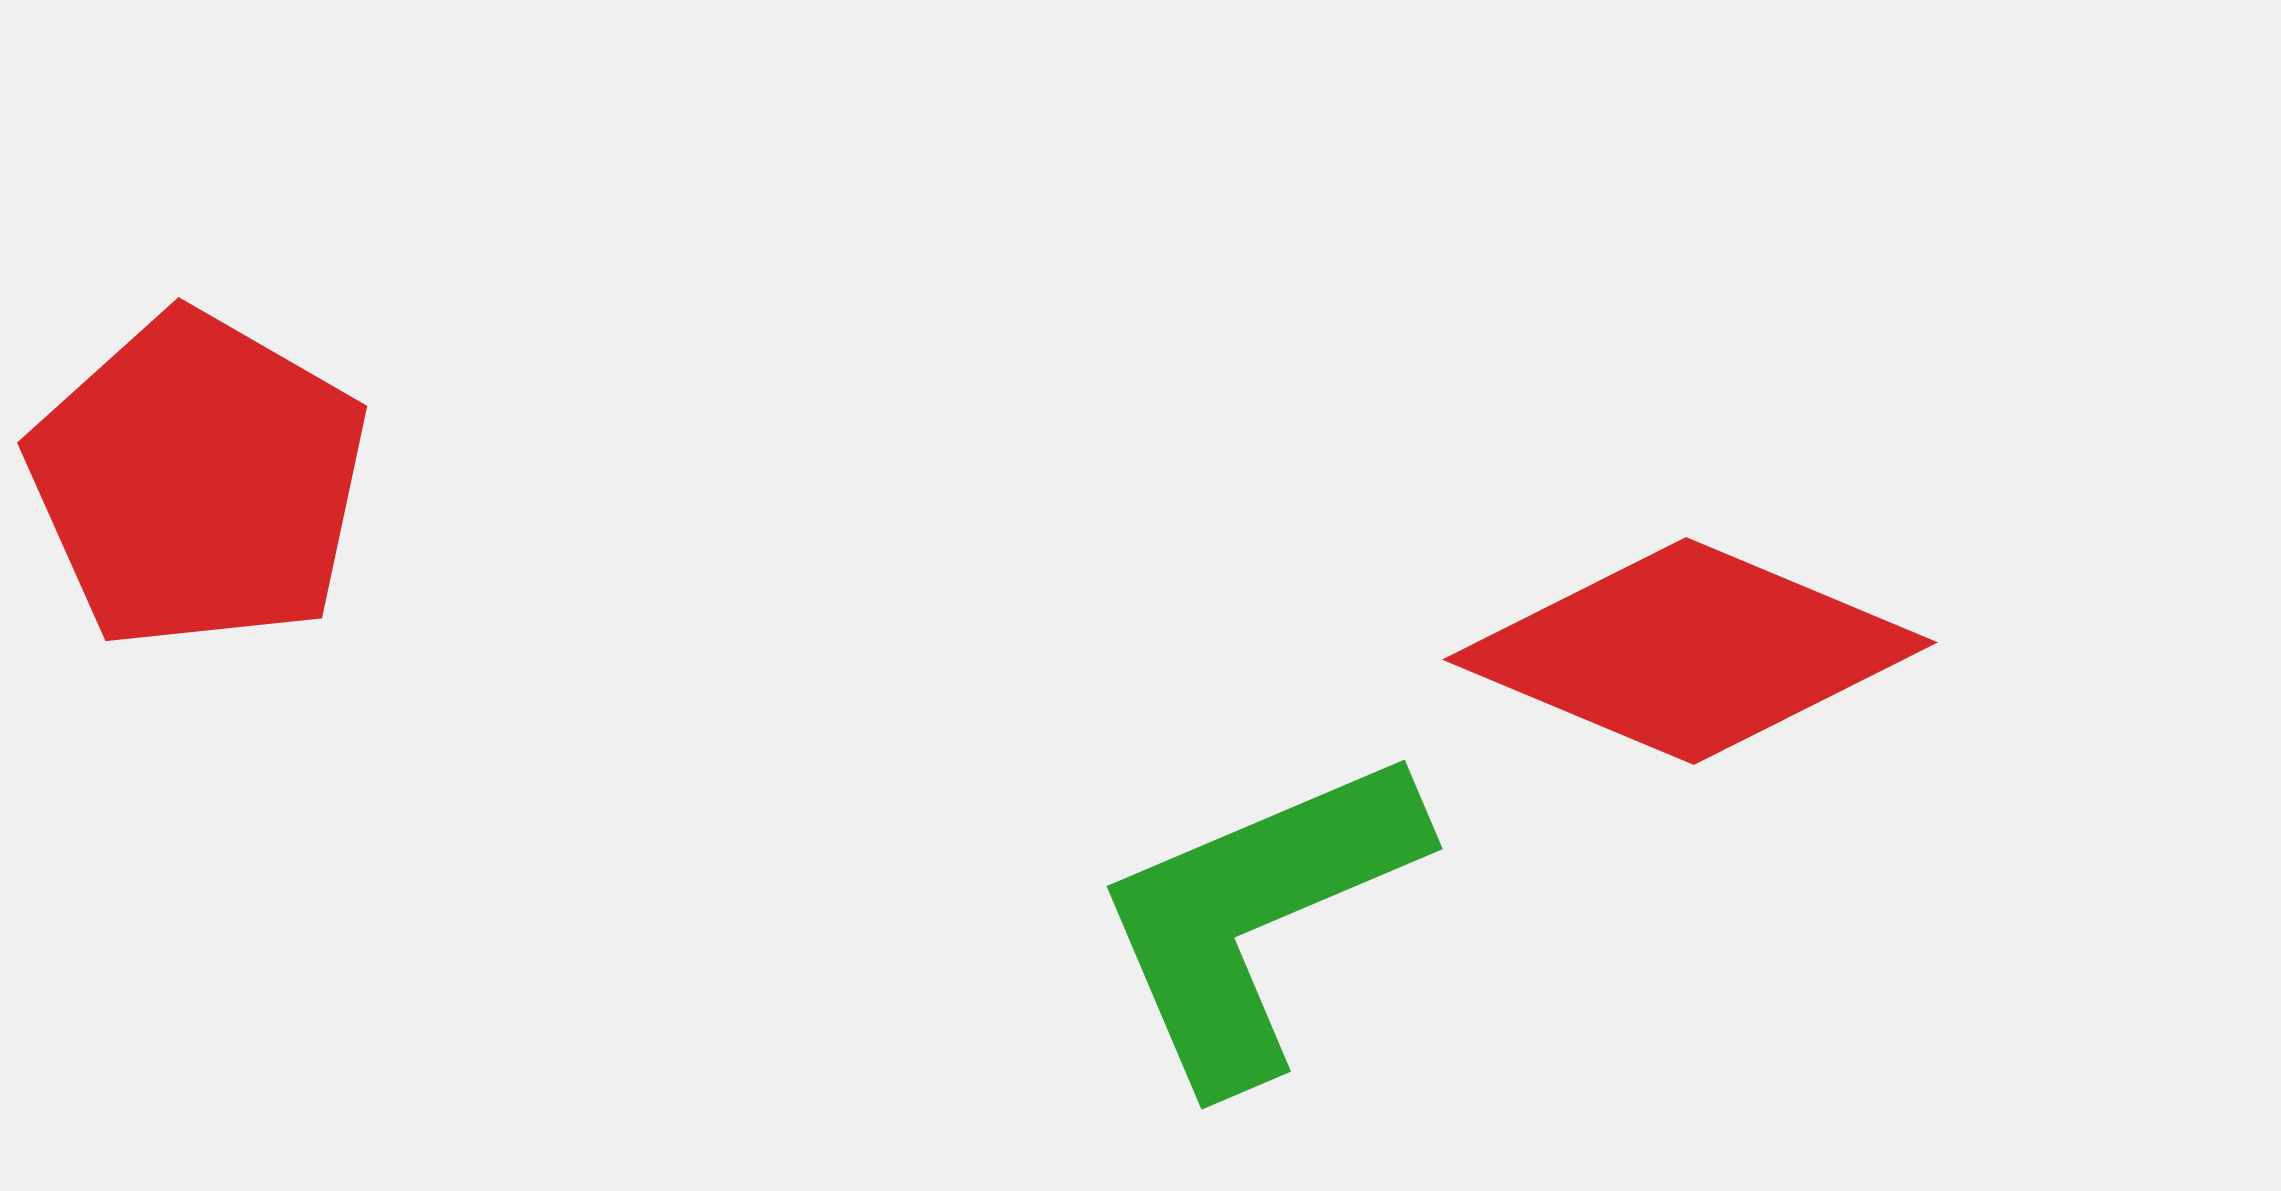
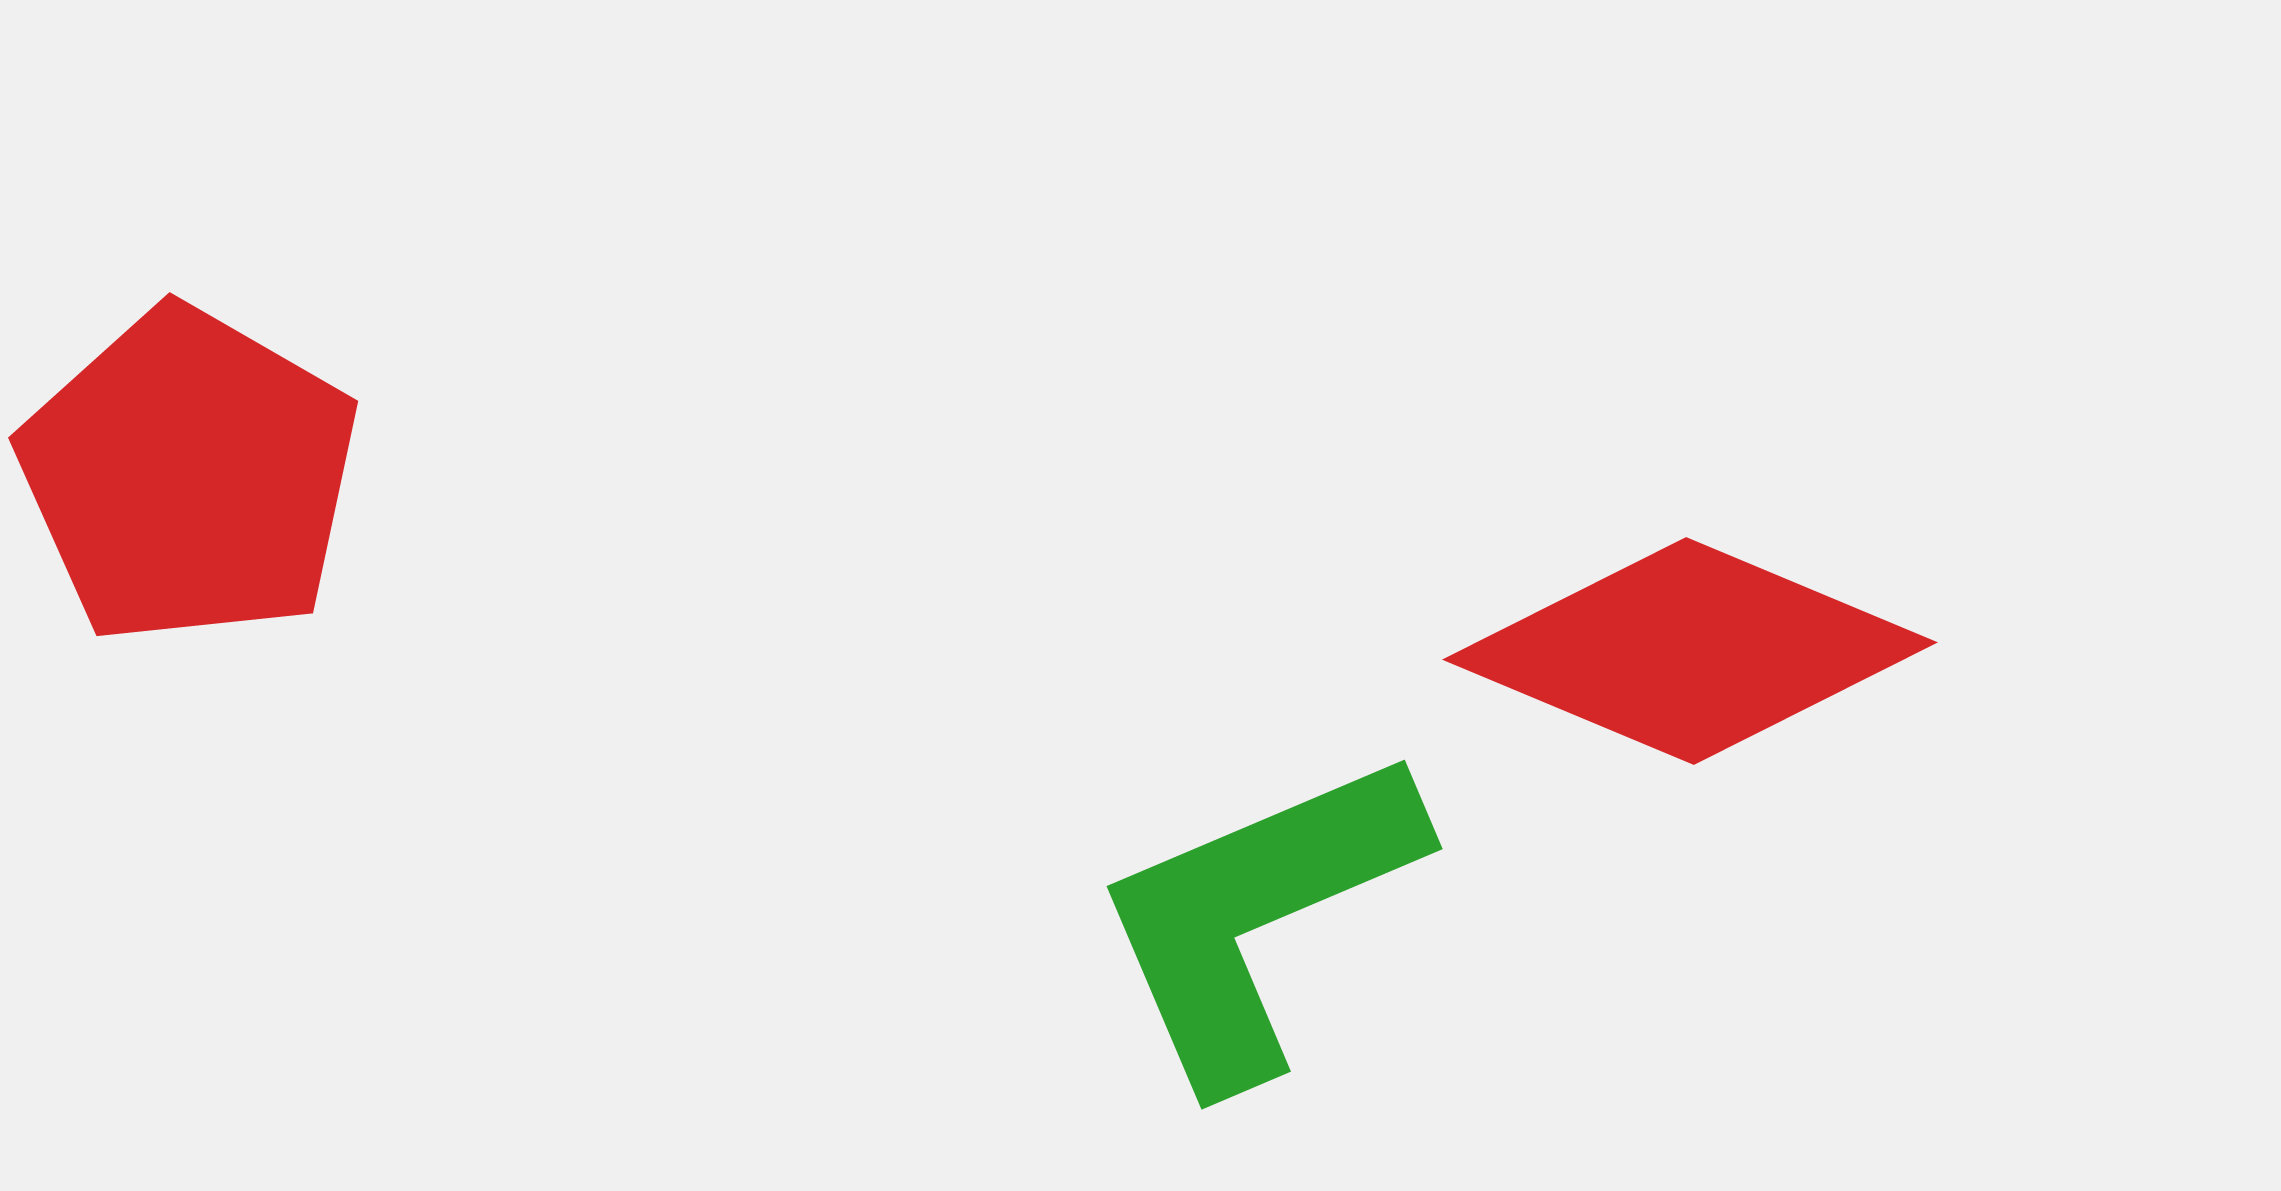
red pentagon: moved 9 px left, 5 px up
